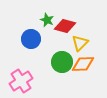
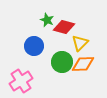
red diamond: moved 1 px left, 1 px down
blue circle: moved 3 px right, 7 px down
